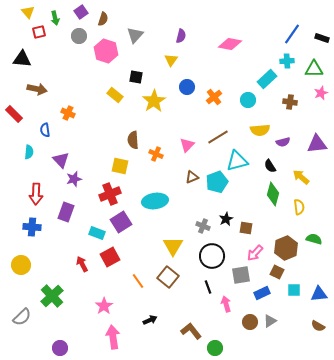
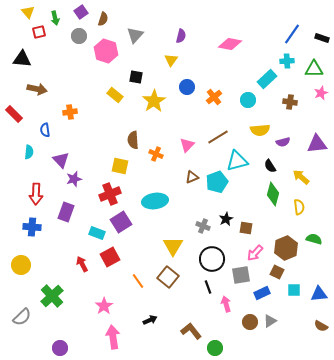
orange cross at (68, 113): moved 2 px right, 1 px up; rotated 32 degrees counterclockwise
black circle at (212, 256): moved 3 px down
brown semicircle at (318, 326): moved 3 px right
